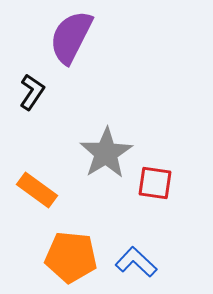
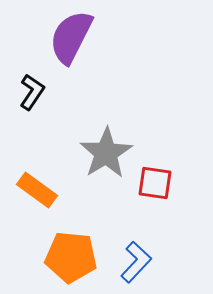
blue L-shape: rotated 90 degrees clockwise
